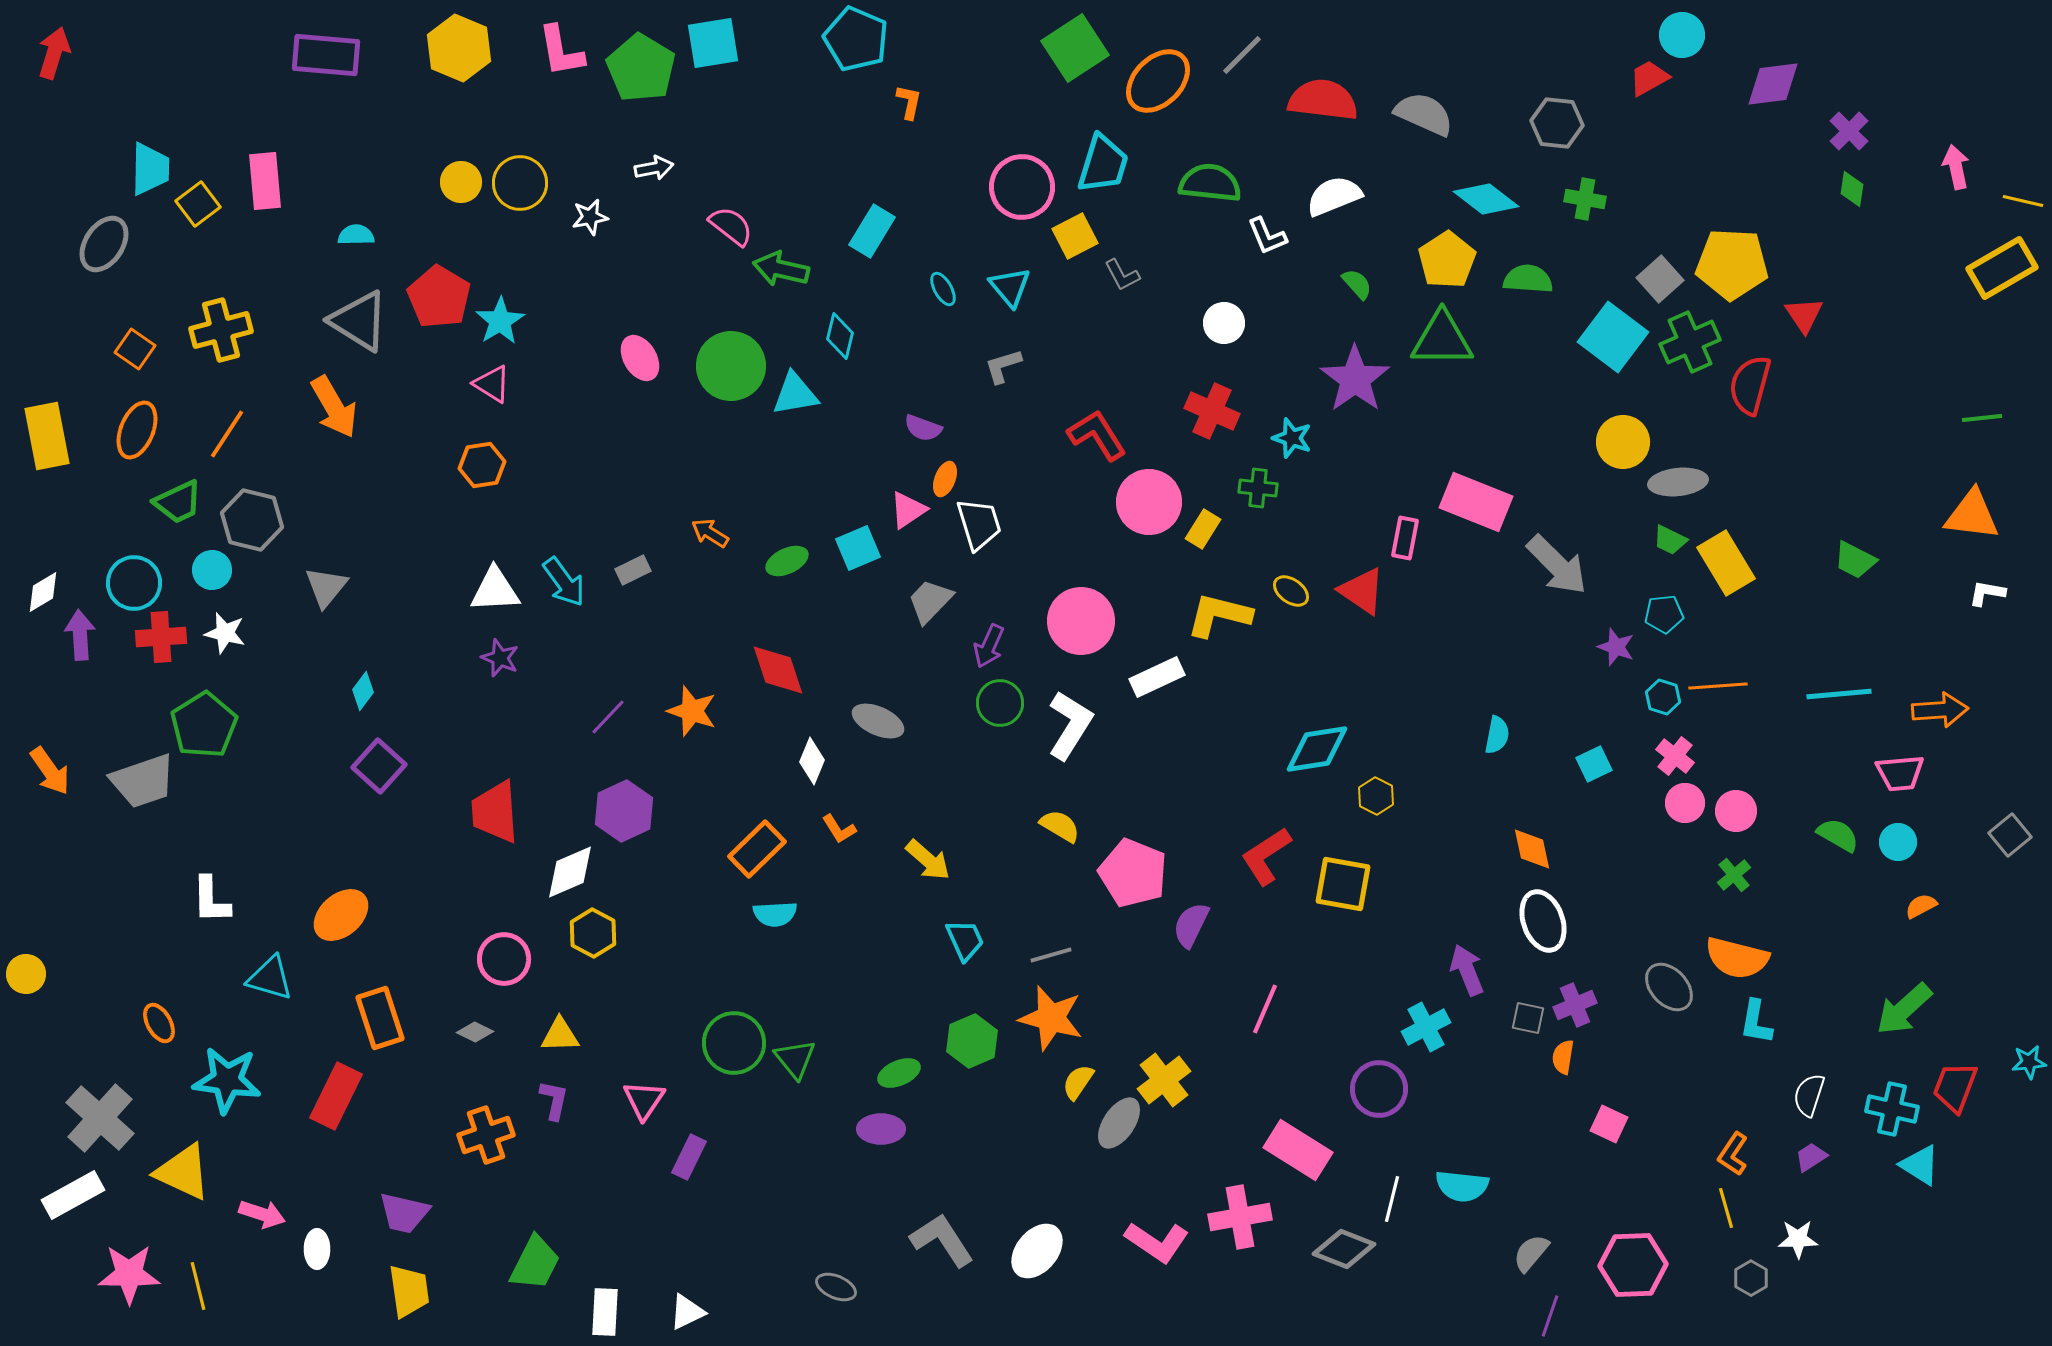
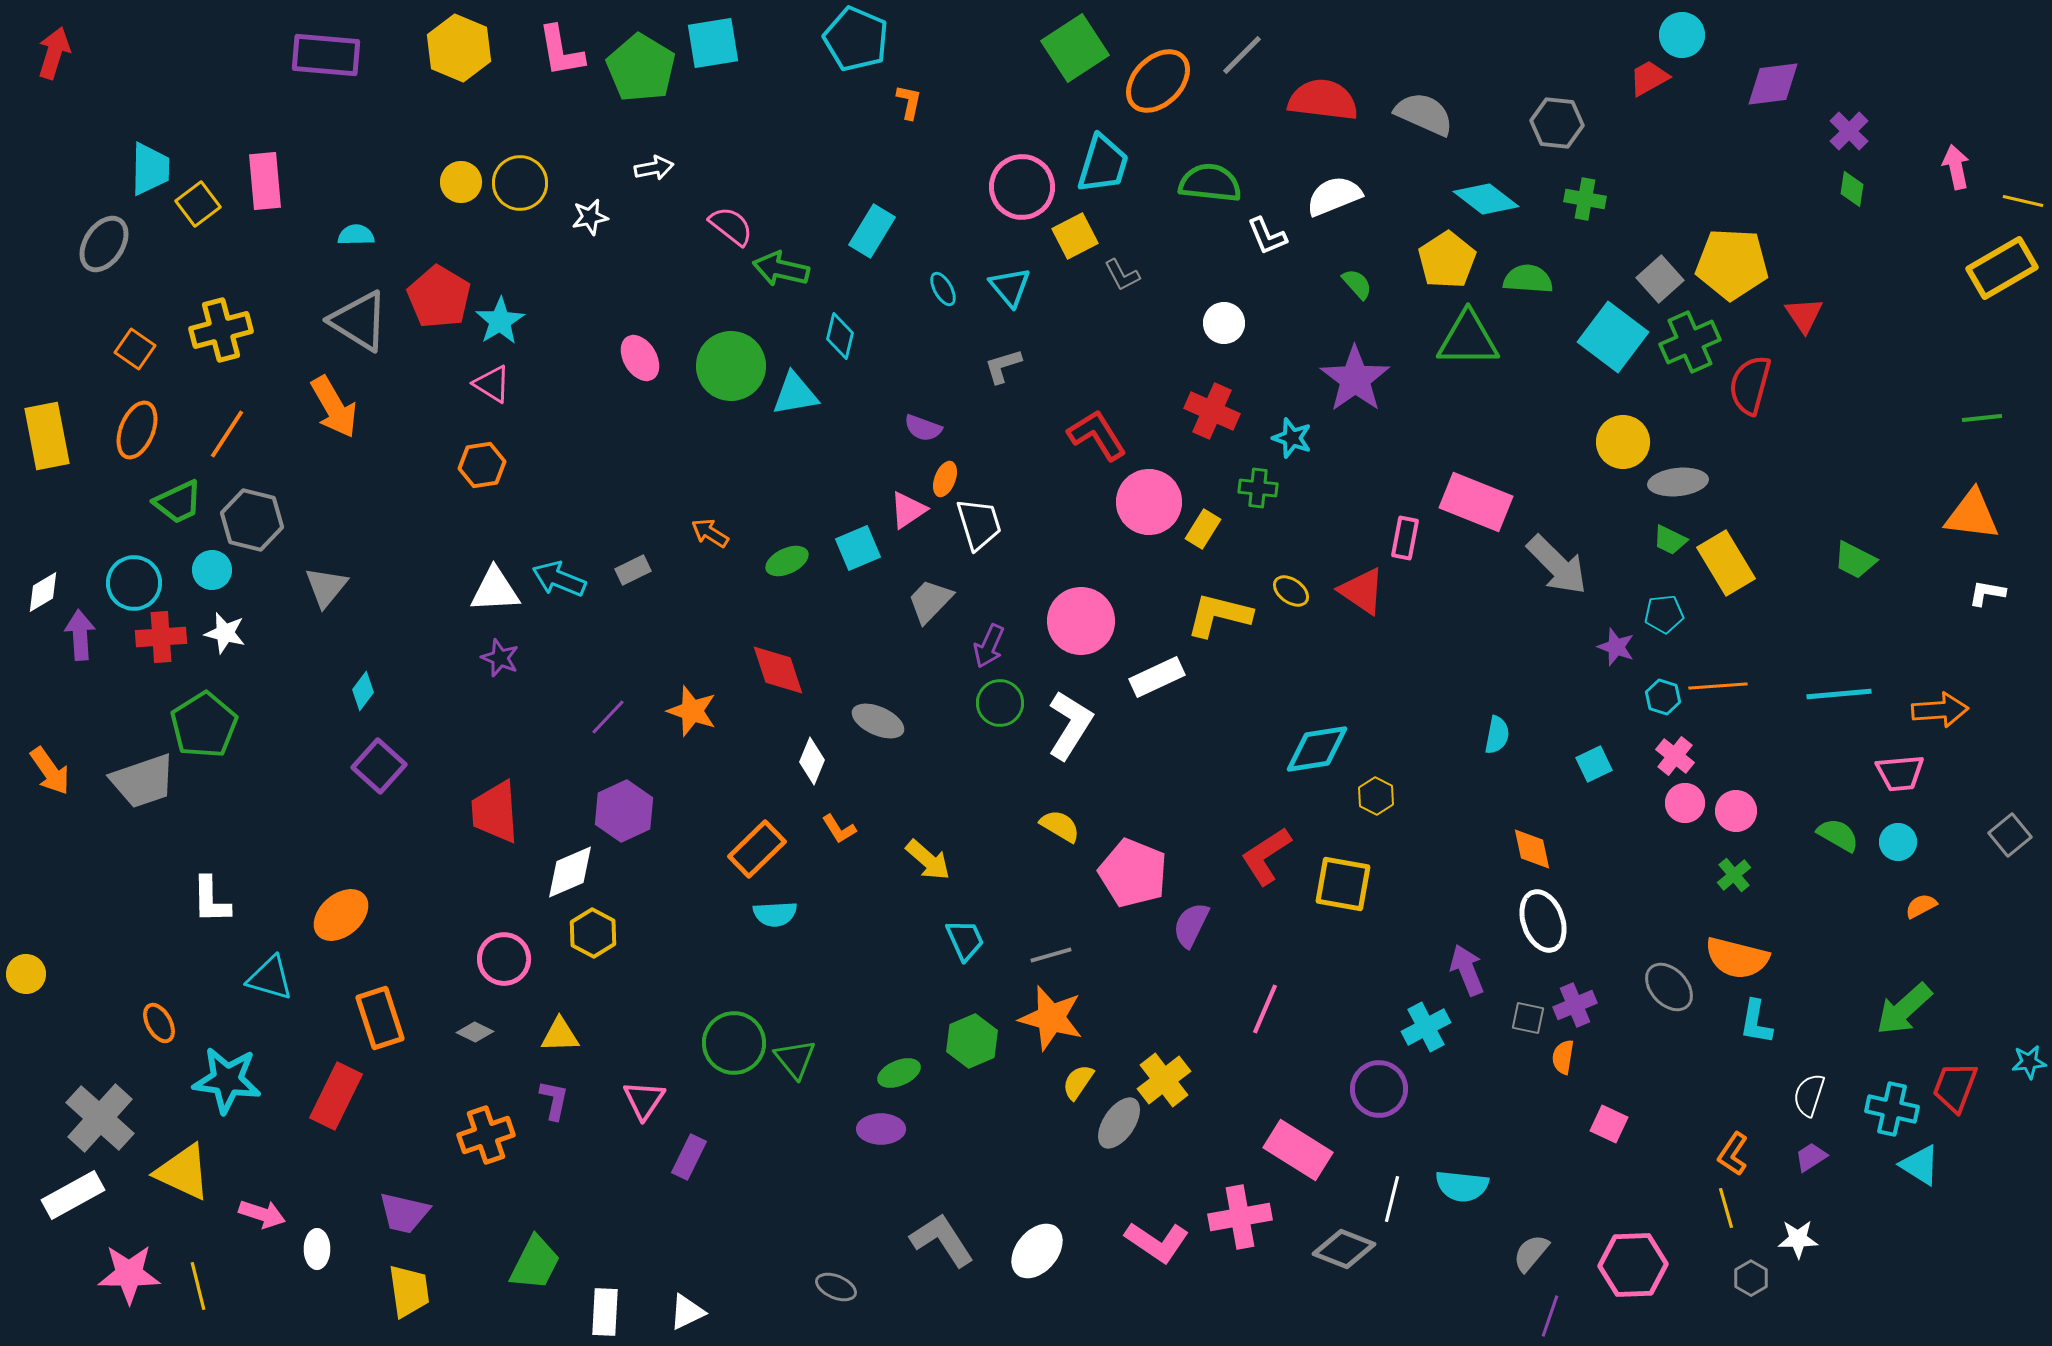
green triangle at (1442, 339): moved 26 px right
cyan arrow at (564, 582): moved 5 px left, 3 px up; rotated 148 degrees clockwise
